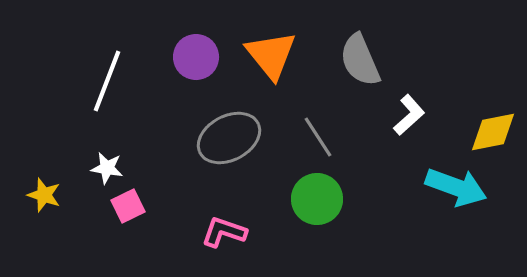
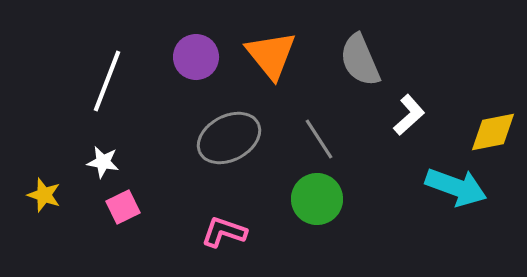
gray line: moved 1 px right, 2 px down
white star: moved 4 px left, 6 px up
pink square: moved 5 px left, 1 px down
